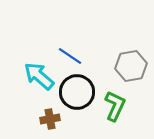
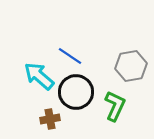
black circle: moved 1 px left
